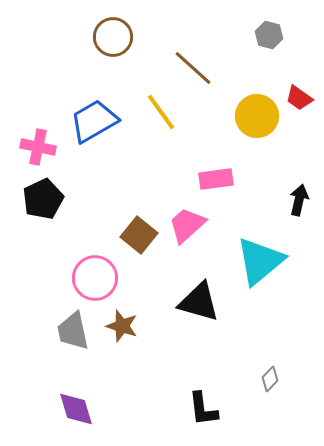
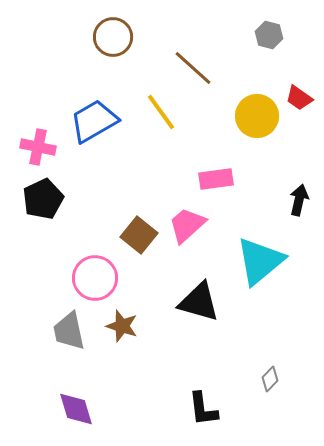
gray trapezoid: moved 4 px left
